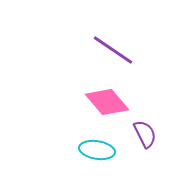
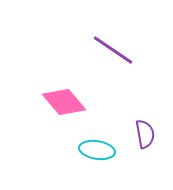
pink diamond: moved 43 px left
purple semicircle: rotated 16 degrees clockwise
